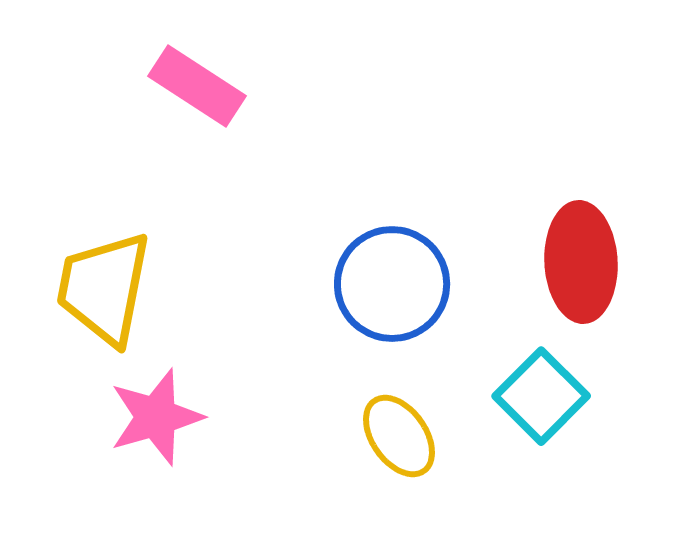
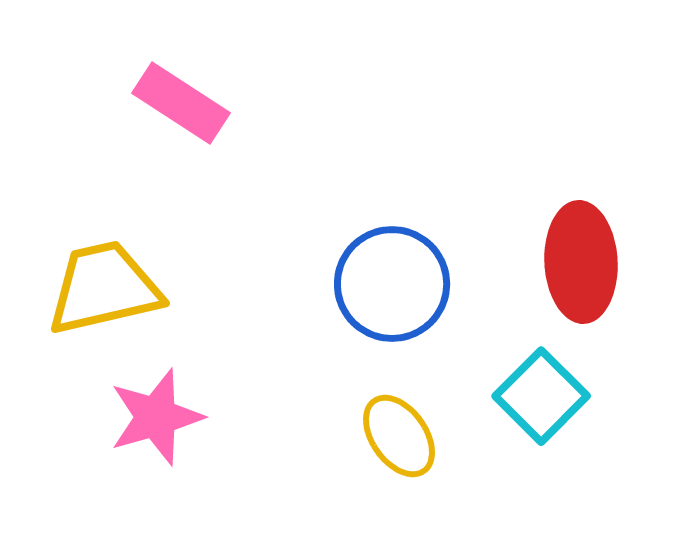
pink rectangle: moved 16 px left, 17 px down
yellow trapezoid: rotated 66 degrees clockwise
